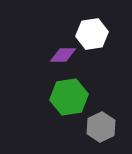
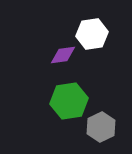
purple diamond: rotated 8 degrees counterclockwise
green hexagon: moved 4 px down
